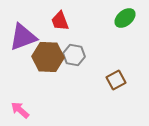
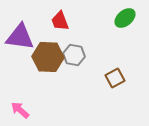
purple triangle: moved 3 px left; rotated 28 degrees clockwise
brown square: moved 1 px left, 2 px up
